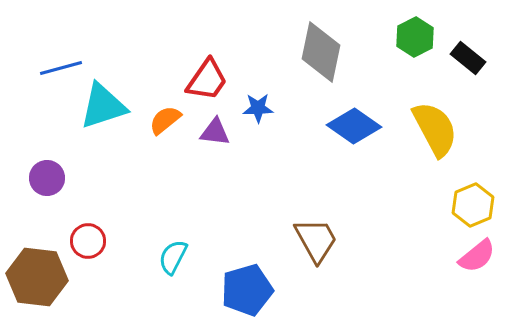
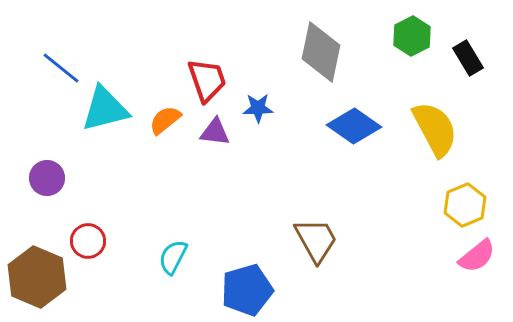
green hexagon: moved 3 px left, 1 px up
black rectangle: rotated 20 degrees clockwise
blue line: rotated 54 degrees clockwise
red trapezoid: rotated 54 degrees counterclockwise
cyan triangle: moved 2 px right, 3 px down; rotated 4 degrees clockwise
yellow hexagon: moved 8 px left
brown hexagon: rotated 16 degrees clockwise
